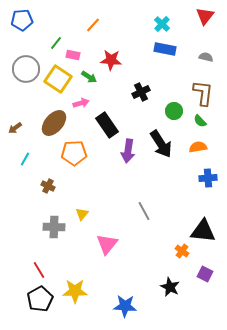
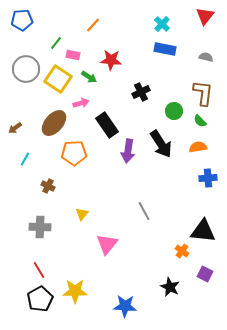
gray cross: moved 14 px left
